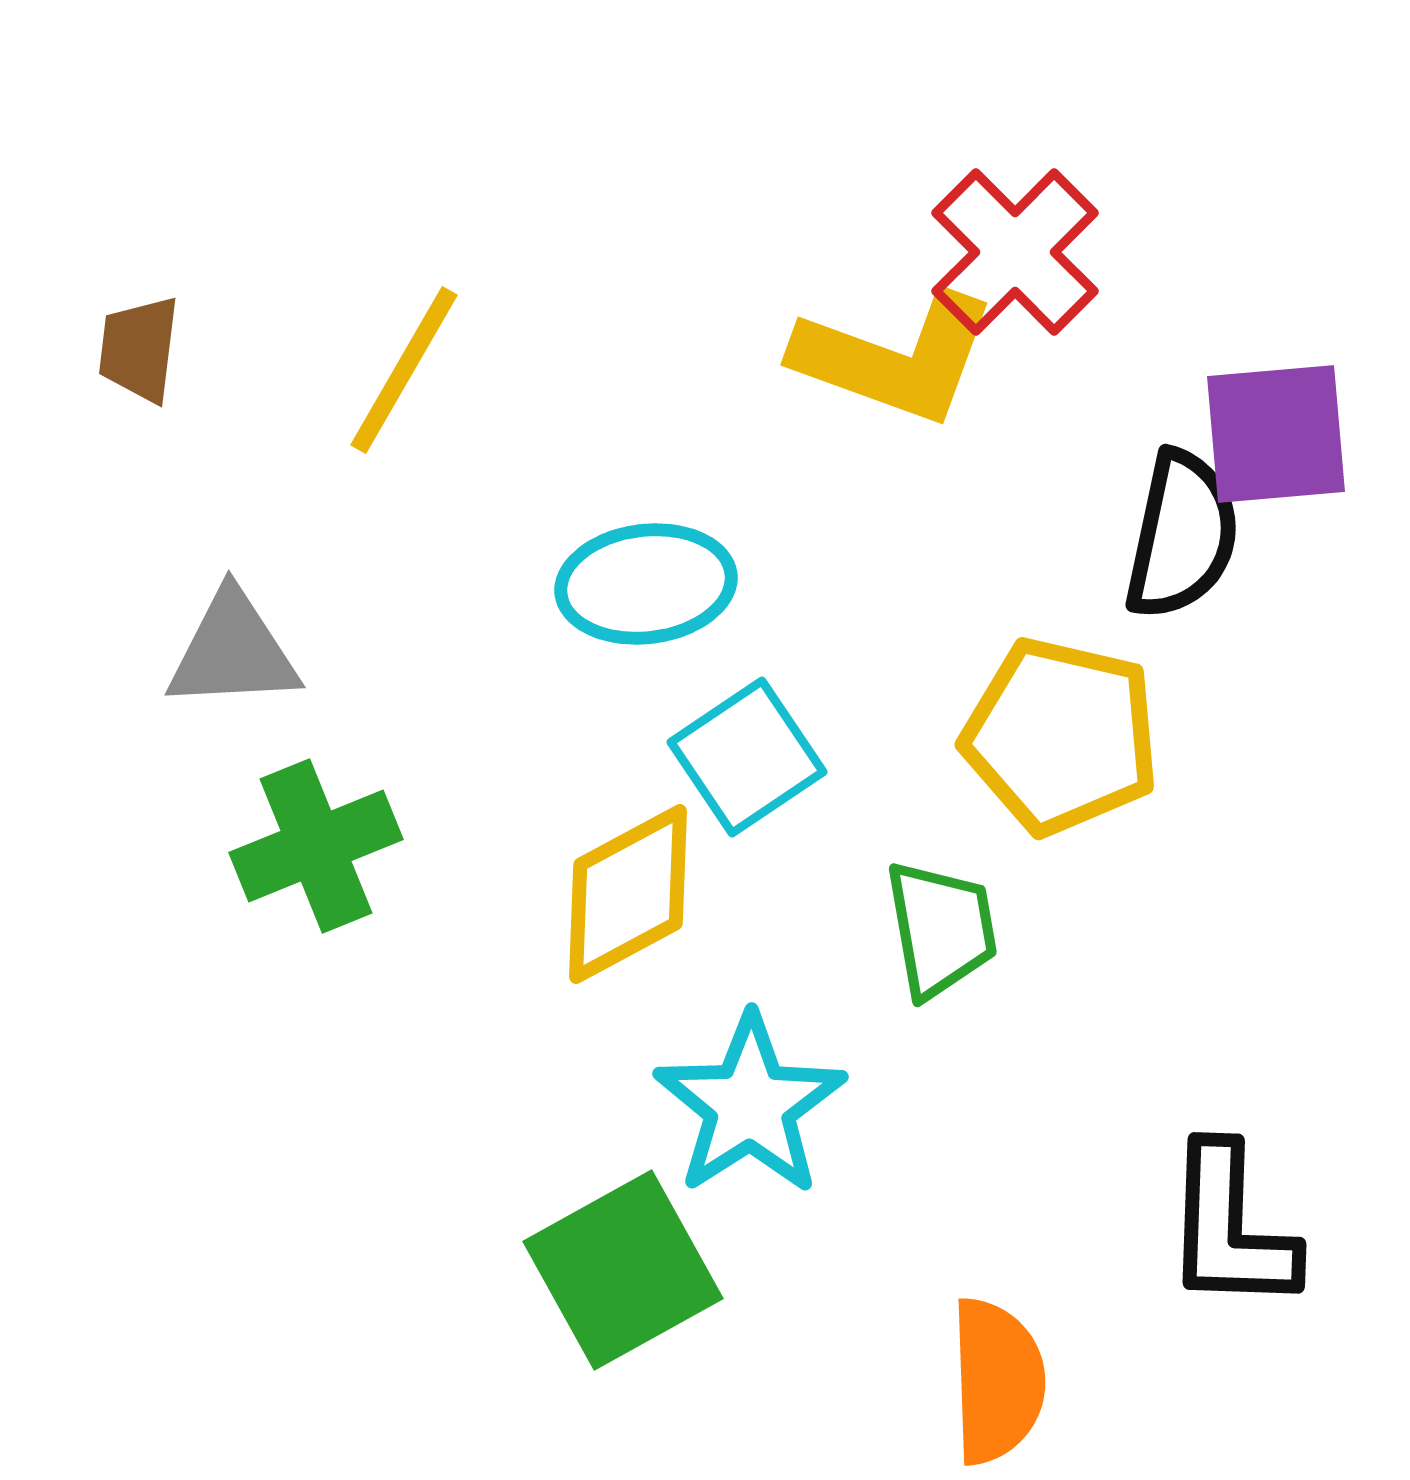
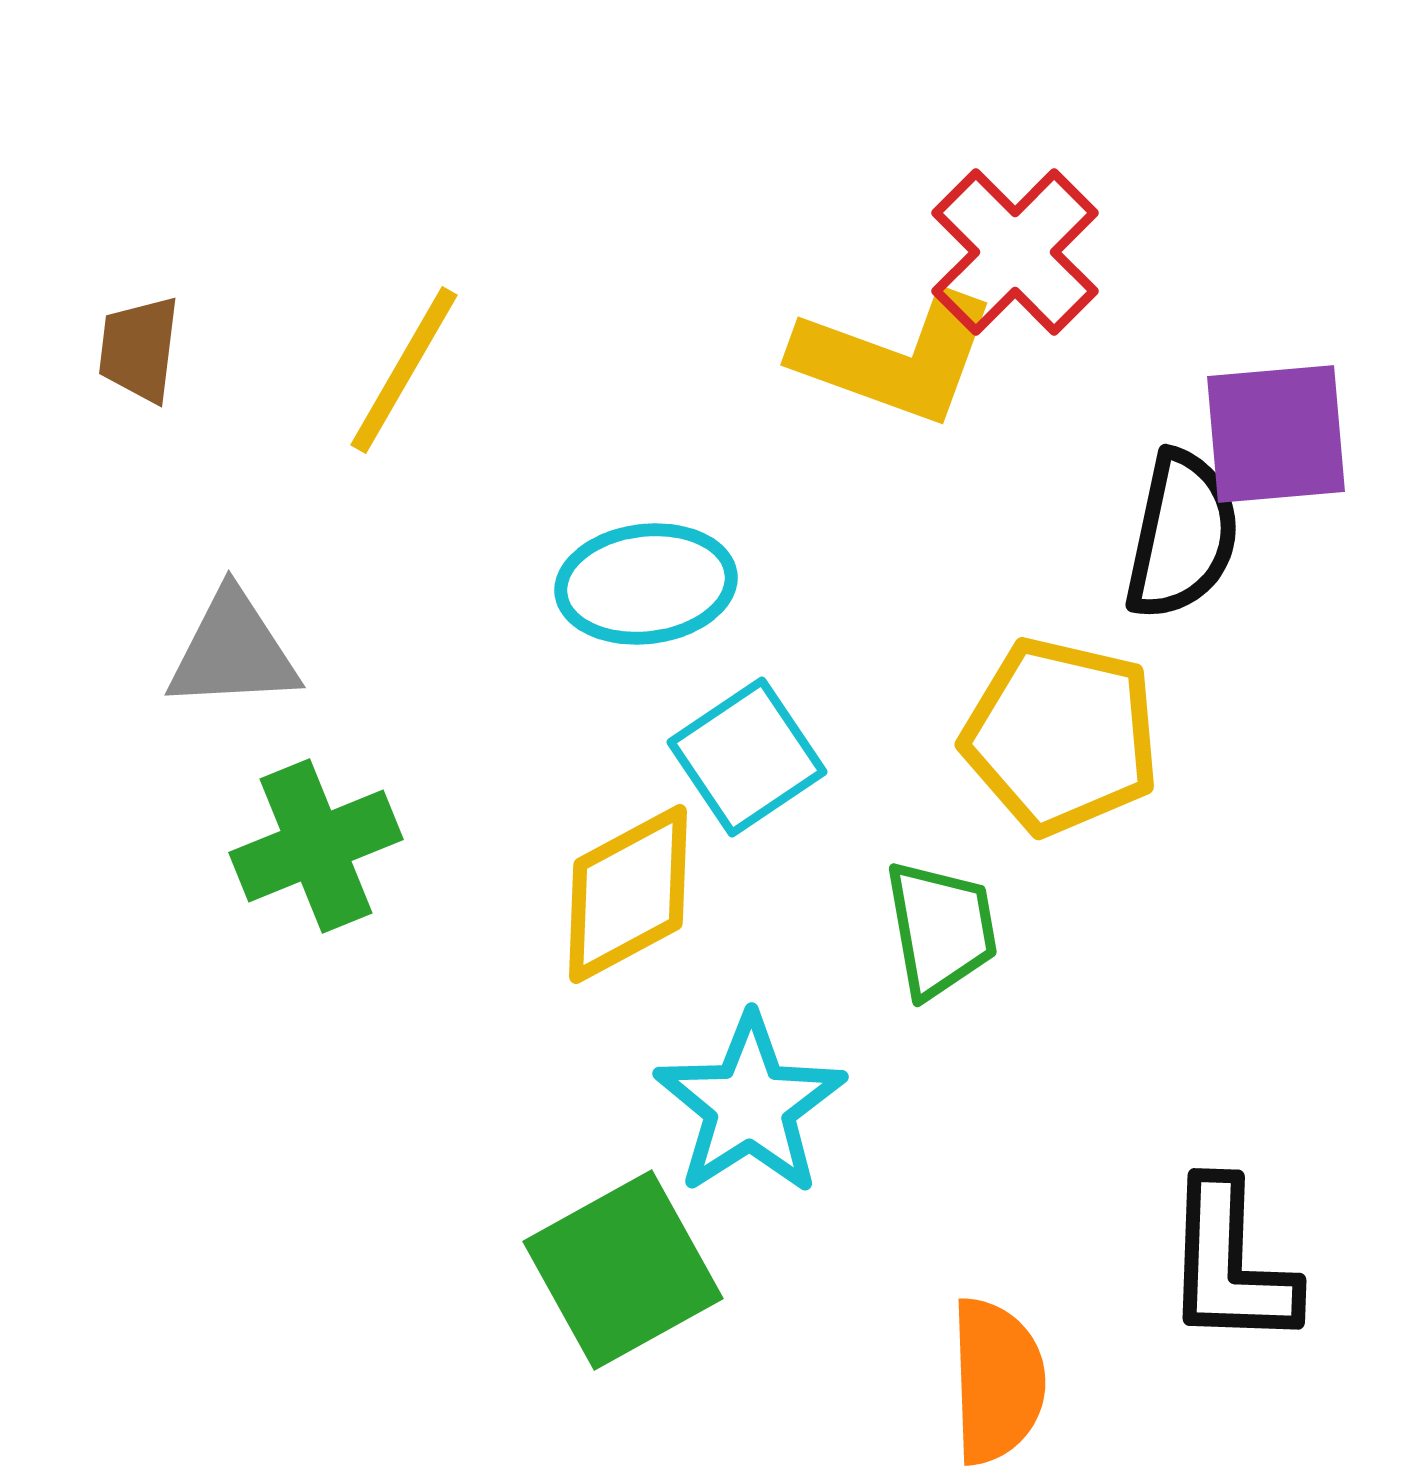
black L-shape: moved 36 px down
